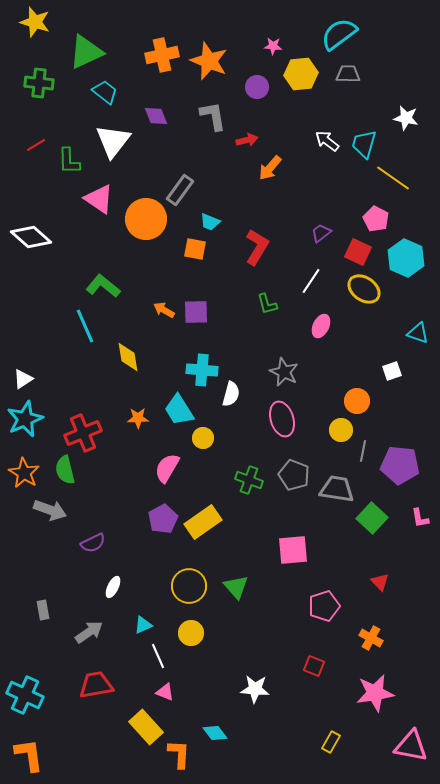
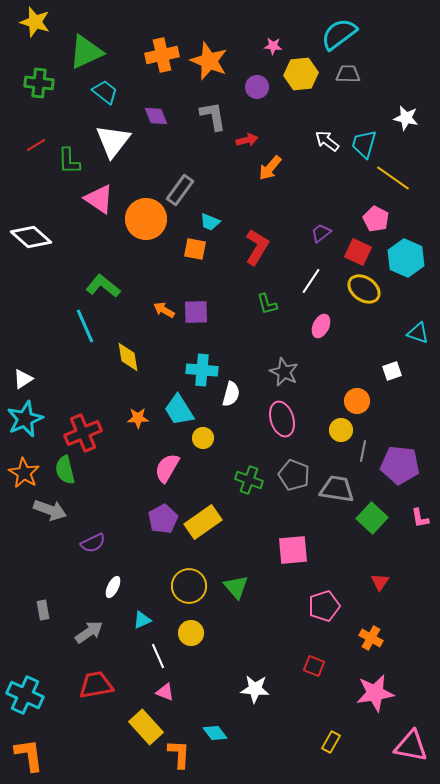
red triangle at (380, 582): rotated 18 degrees clockwise
cyan triangle at (143, 625): moved 1 px left, 5 px up
